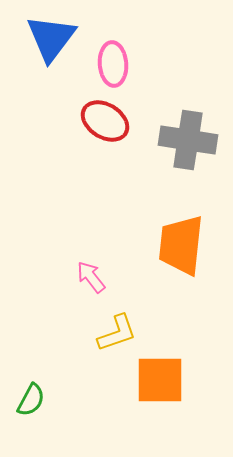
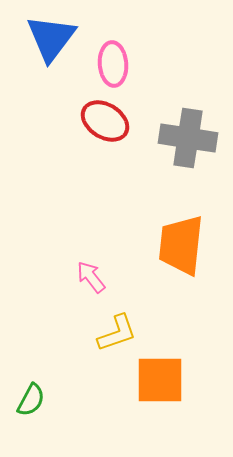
gray cross: moved 2 px up
